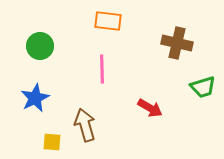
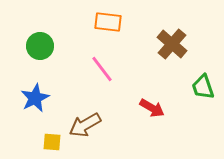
orange rectangle: moved 1 px down
brown cross: moved 5 px left, 1 px down; rotated 28 degrees clockwise
pink line: rotated 36 degrees counterclockwise
green trapezoid: rotated 88 degrees clockwise
red arrow: moved 2 px right
brown arrow: rotated 104 degrees counterclockwise
